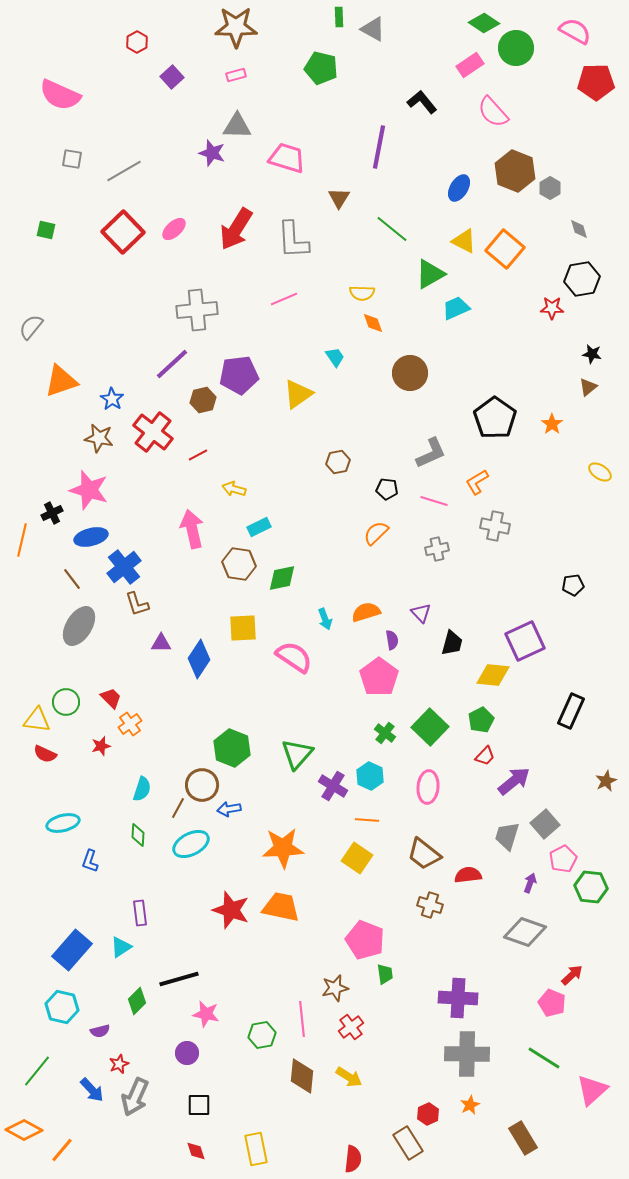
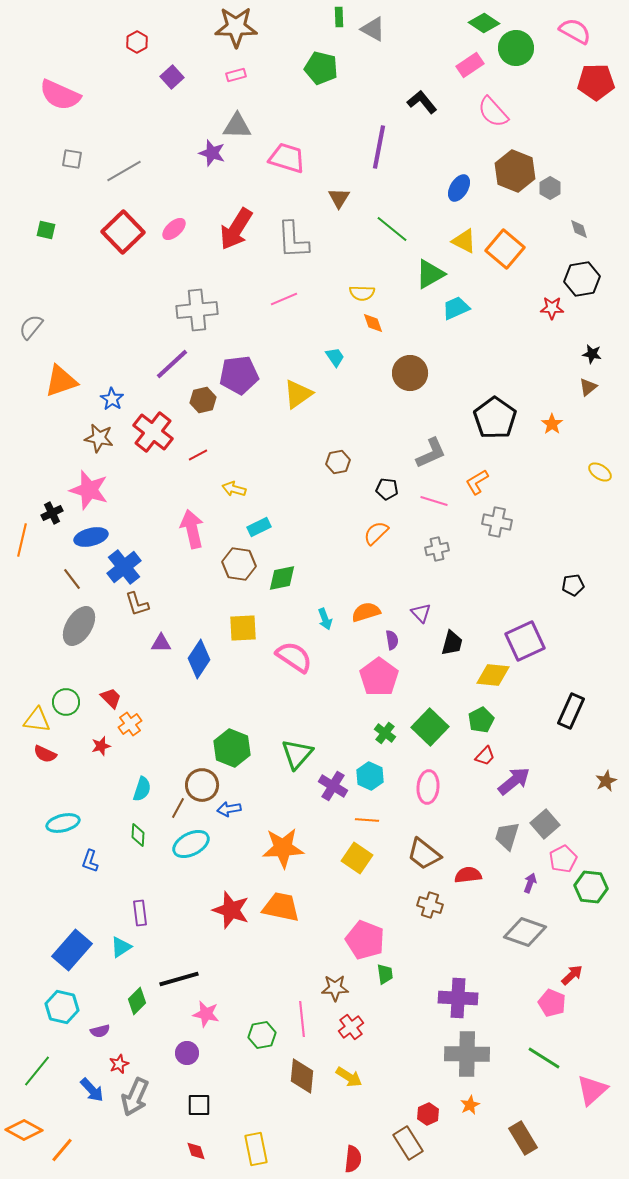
gray cross at (495, 526): moved 2 px right, 4 px up
brown star at (335, 988): rotated 12 degrees clockwise
